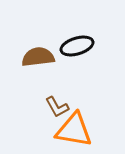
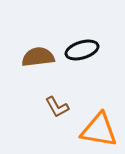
black ellipse: moved 5 px right, 4 px down
orange triangle: moved 25 px right
